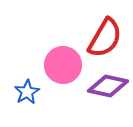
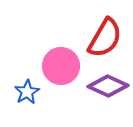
pink circle: moved 2 px left, 1 px down
purple diamond: rotated 12 degrees clockwise
